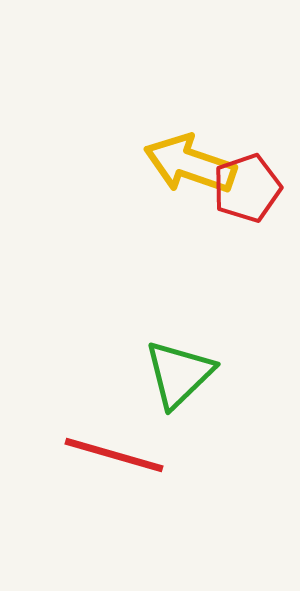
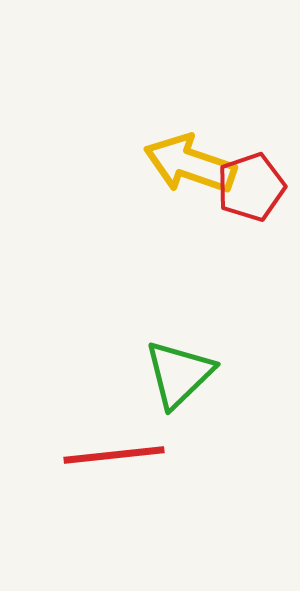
red pentagon: moved 4 px right, 1 px up
red line: rotated 22 degrees counterclockwise
